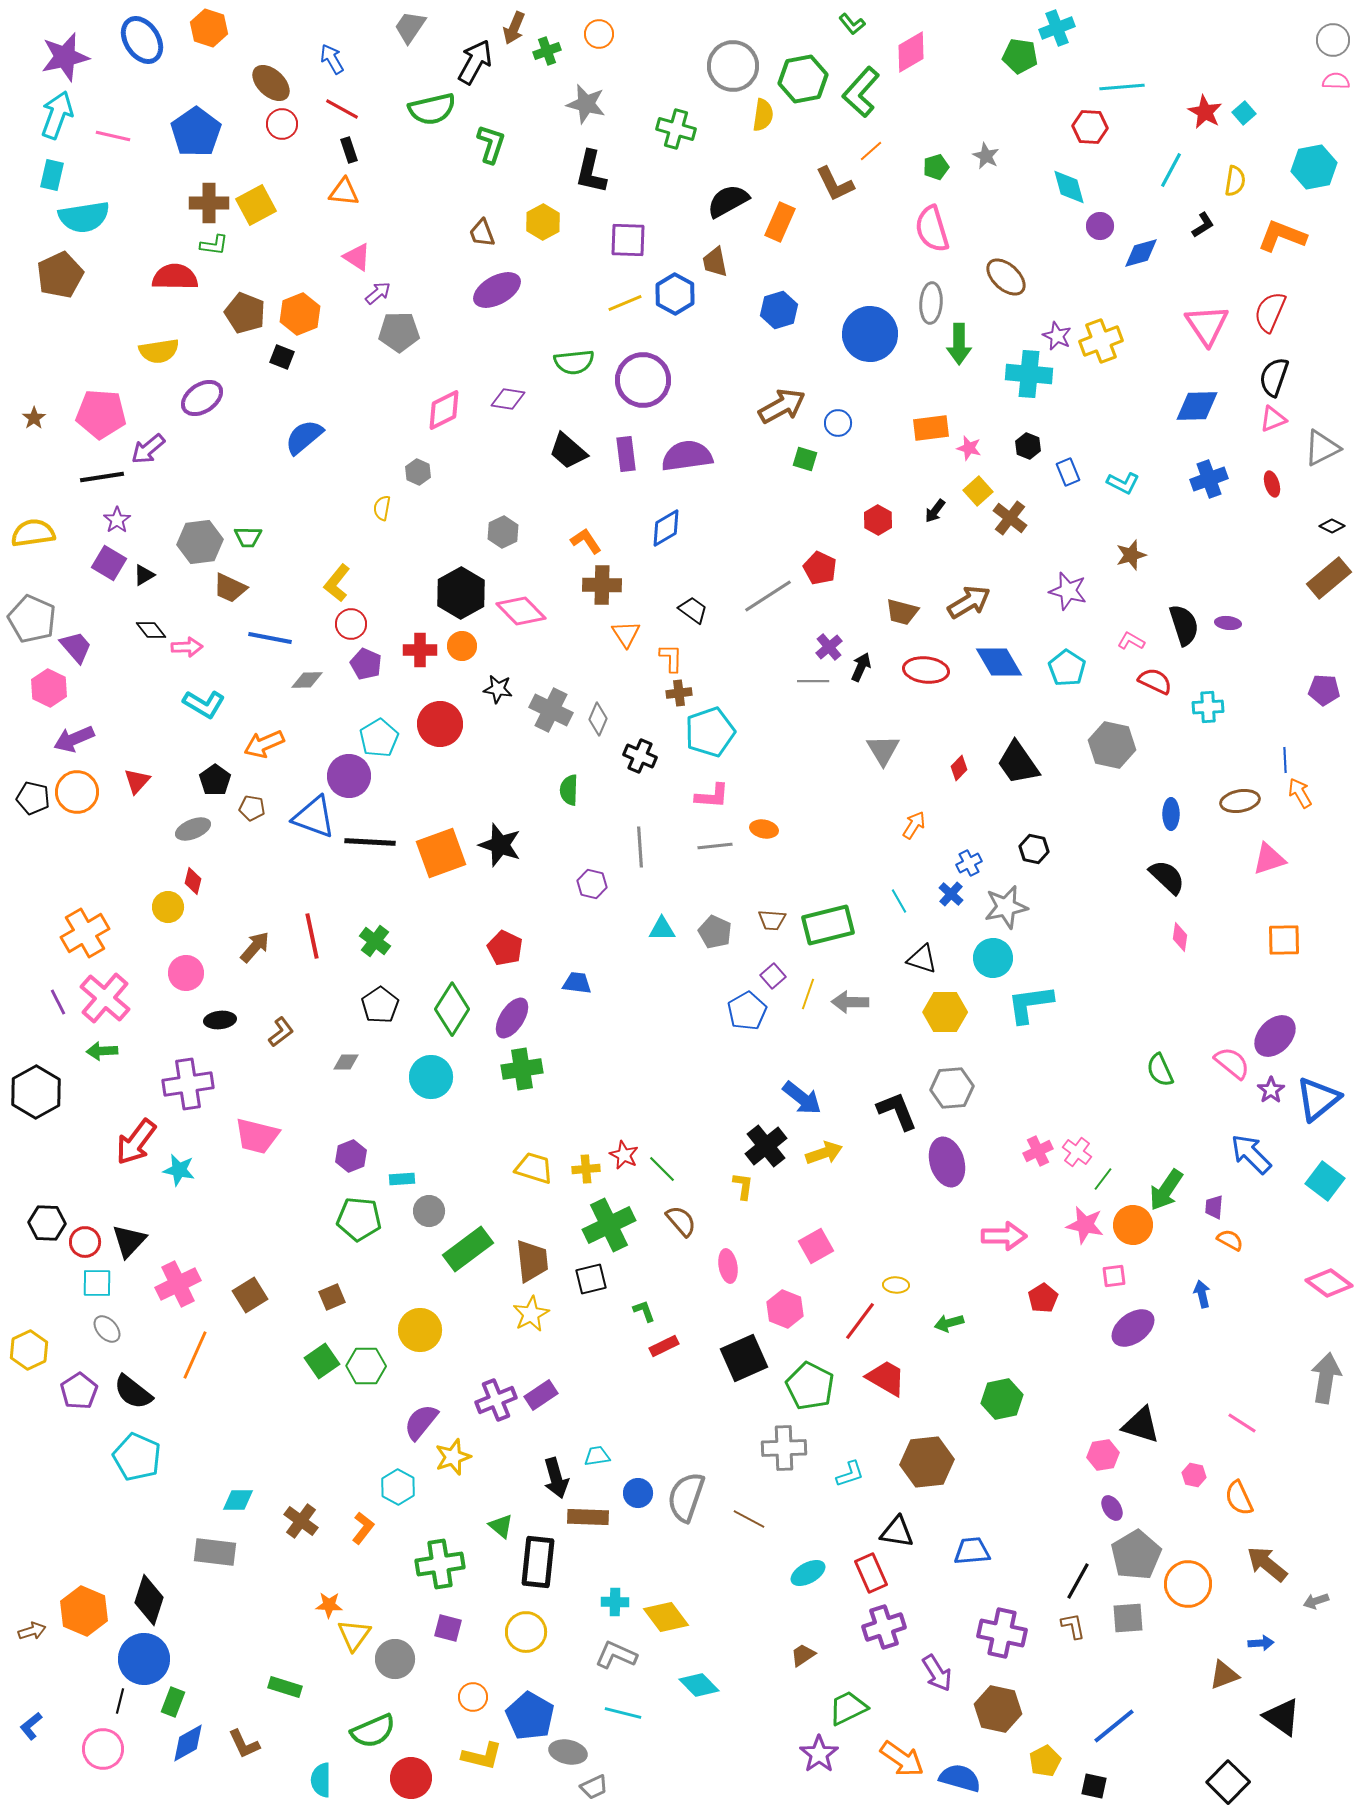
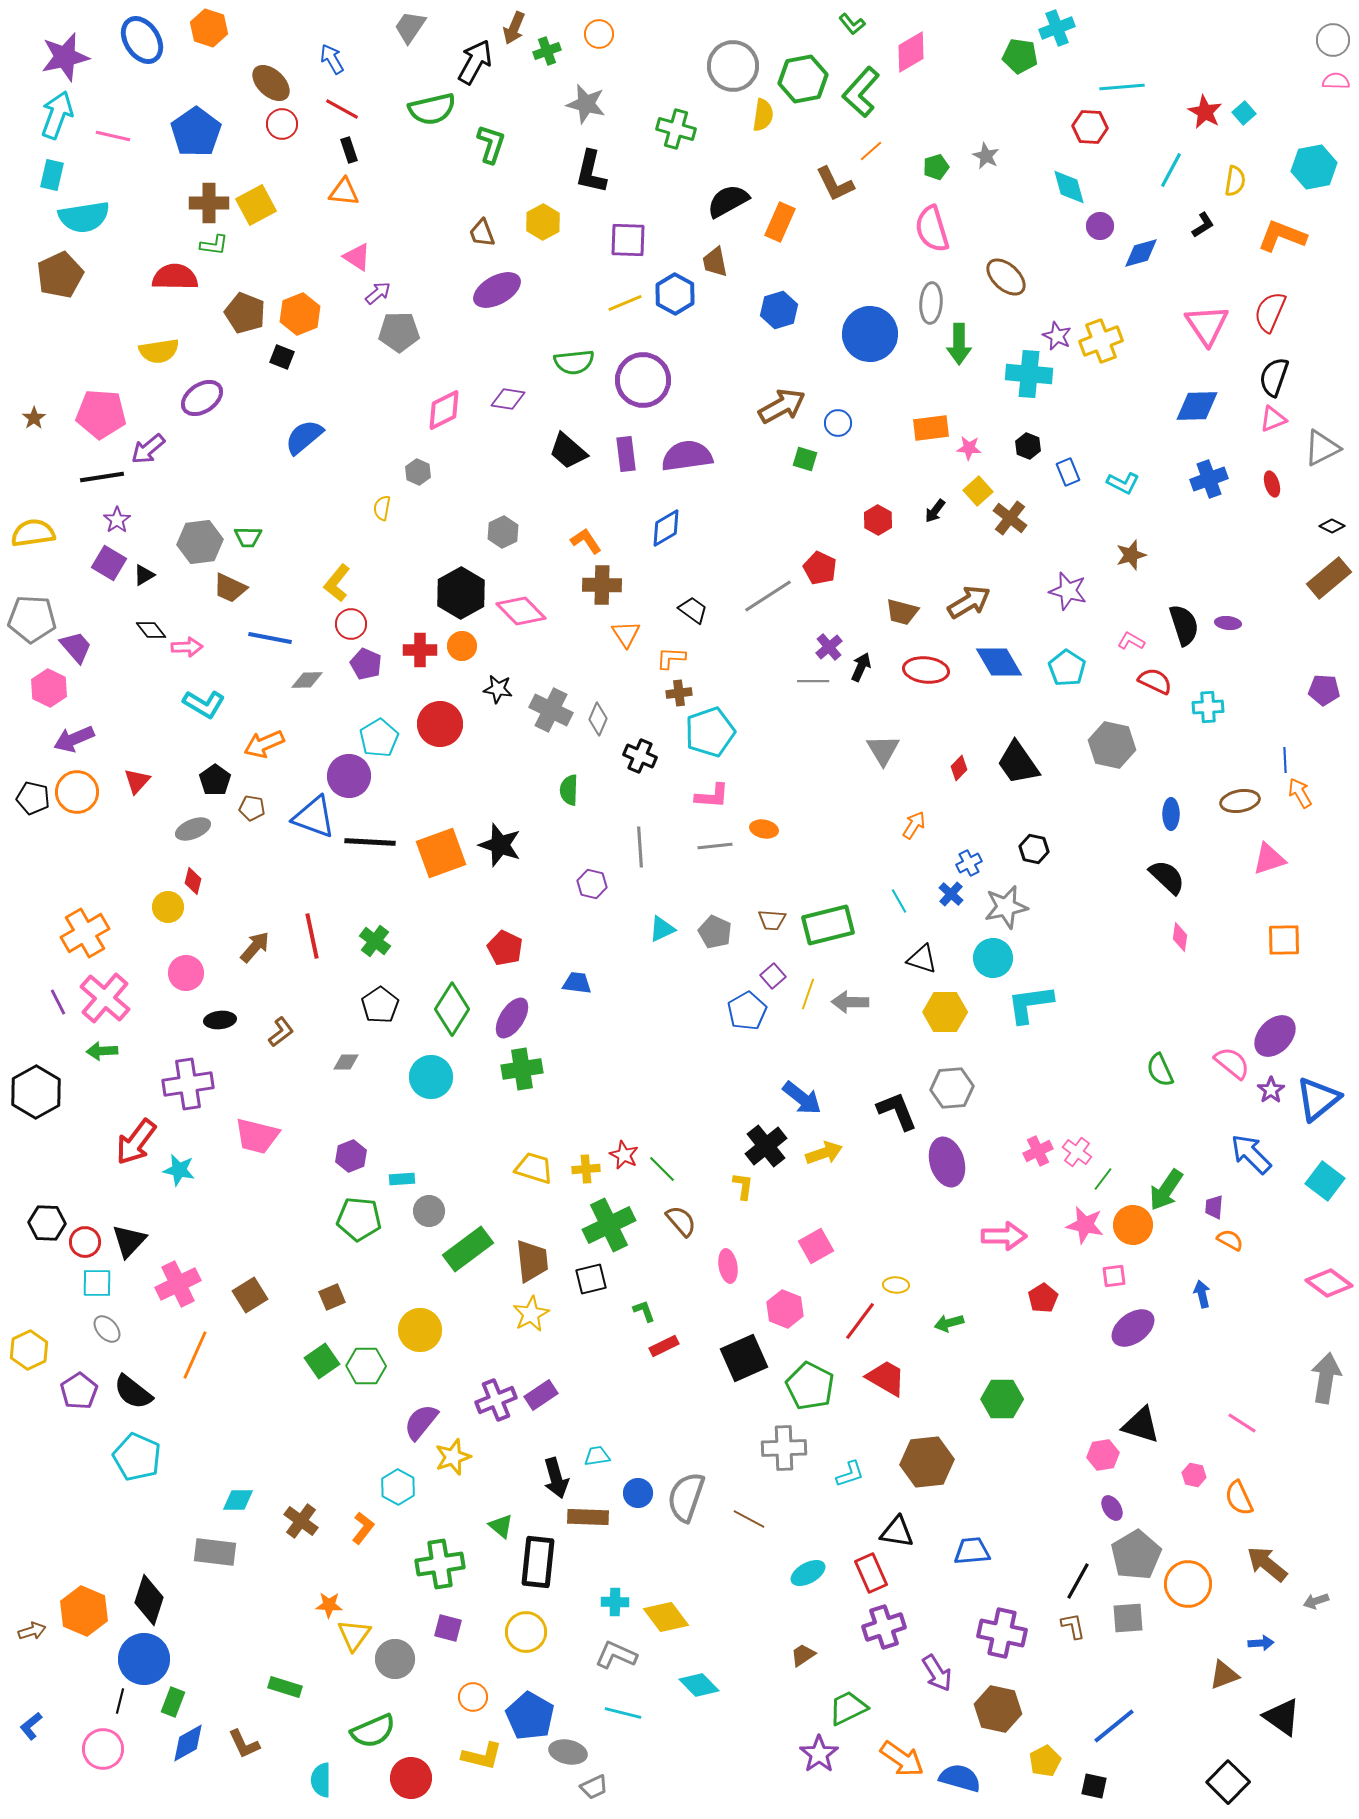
pink star at (969, 448): rotated 10 degrees counterclockwise
gray pentagon at (32, 619): rotated 21 degrees counterclockwise
orange L-shape at (671, 658): rotated 88 degrees counterclockwise
cyan triangle at (662, 929): rotated 24 degrees counterclockwise
green hexagon at (1002, 1399): rotated 12 degrees clockwise
